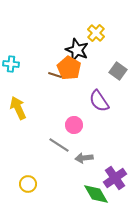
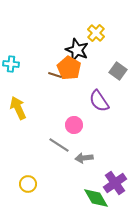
purple cross: moved 5 px down
green diamond: moved 4 px down
